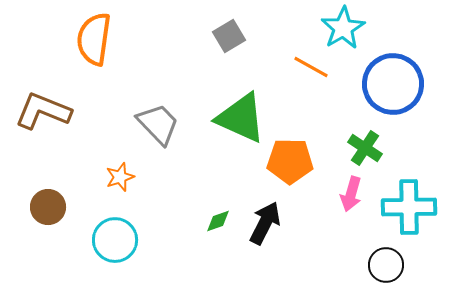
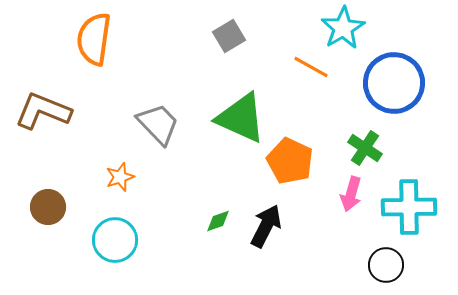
blue circle: moved 1 px right, 1 px up
orange pentagon: rotated 24 degrees clockwise
black arrow: moved 1 px right, 3 px down
